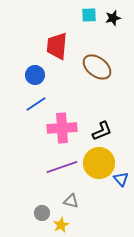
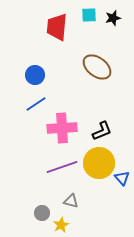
red trapezoid: moved 19 px up
blue triangle: moved 1 px right, 1 px up
